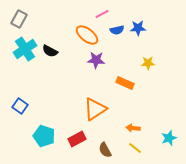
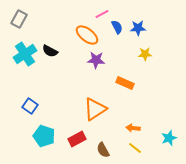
blue semicircle: moved 3 px up; rotated 104 degrees counterclockwise
cyan cross: moved 5 px down
yellow star: moved 3 px left, 9 px up
blue square: moved 10 px right
brown semicircle: moved 2 px left
